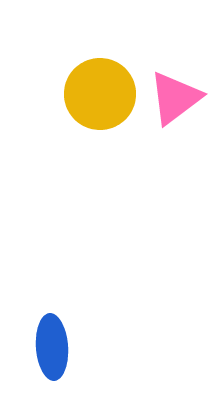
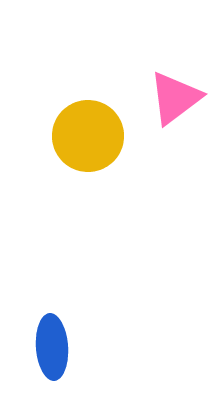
yellow circle: moved 12 px left, 42 px down
